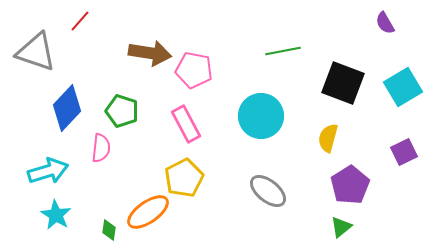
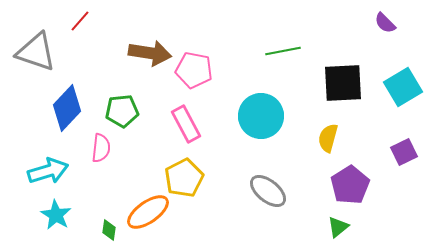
purple semicircle: rotated 15 degrees counterclockwise
black square: rotated 24 degrees counterclockwise
green pentagon: rotated 24 degrees counterclockwise
green triangle: moved 3 px left
